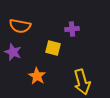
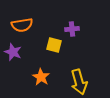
orange semicircle: moved 2 px right, 1 px up; rotated 20 degrees counterclockwise
yellow square: moved 1 px right, 3 px up
orange star: moved 4 px right, 1 px down
yellow arrow: moved 3 px left
